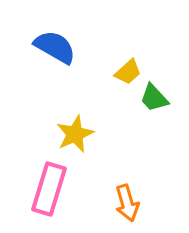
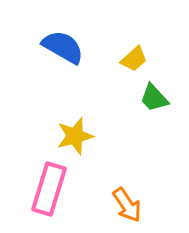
blue semicircle: moved 8 px right
yellow trapezoid: moved 6 px right, 13 px up
yellow star: moved 2 px down; rotated 9 degrees clockwise
orange arrow: moved 2 px down; rotated 18 degrees counterclockwise
